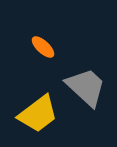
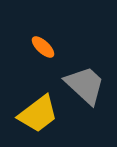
gray trapezoid: moved 1 px left, 2 px up
